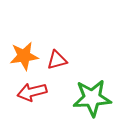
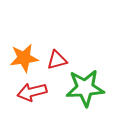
orange star: moved 2 px down
green star: moved 7 px left, 10 px up
